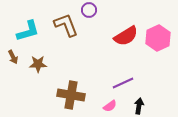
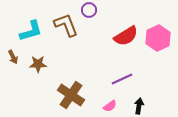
cyan L-shape: moved 3 px right
purple line: moved 1 px left, 4 px up
brown cross: rotated 24 degrees clockwise
